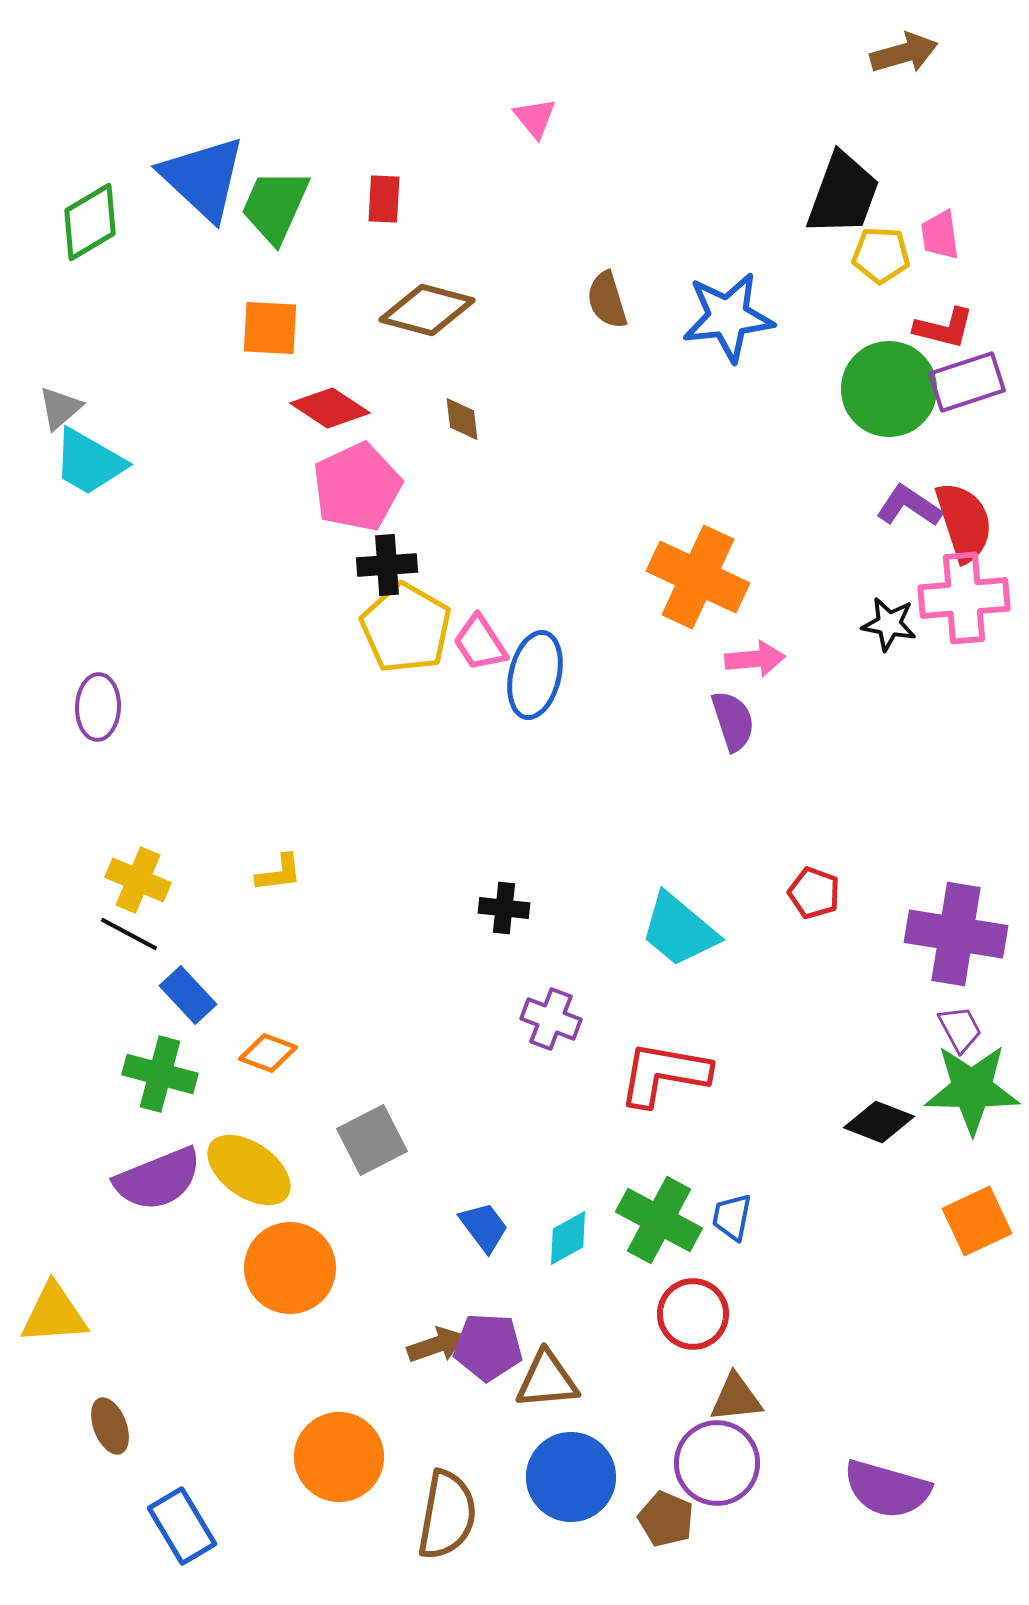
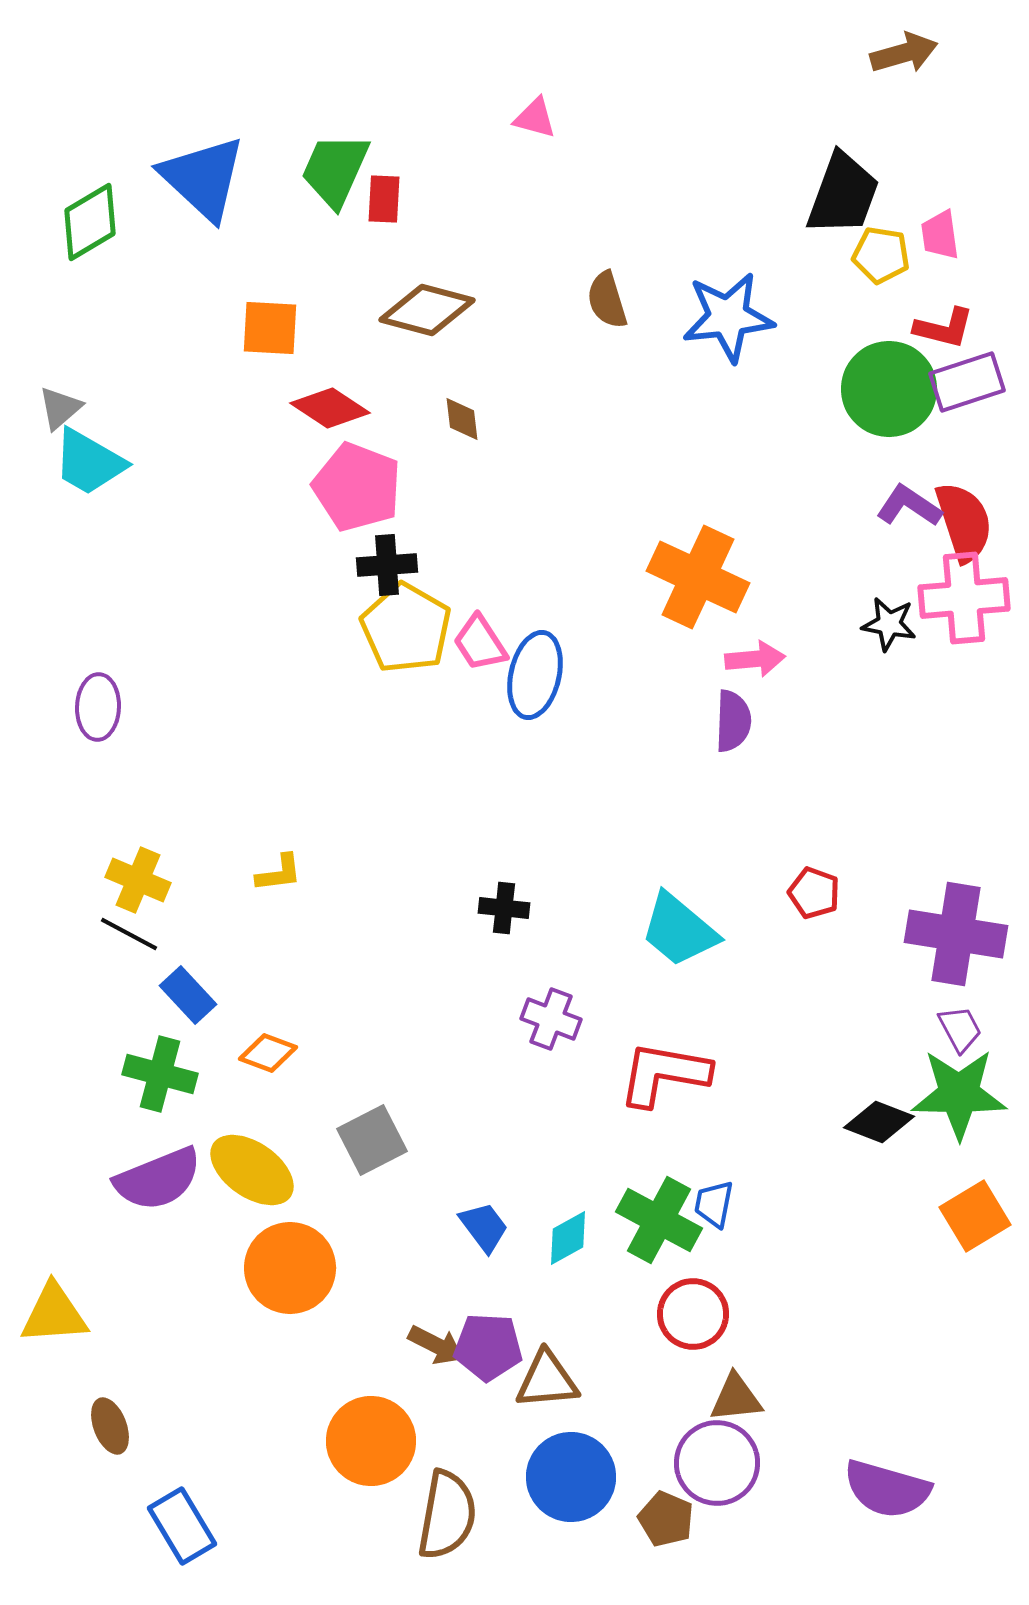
pink triangle at (535, 118): rotated 36 degrees counterclockwise
green trapezoid at (275, 206): moved 60 px right, 36 px up
yellow pentagon at (881, 255): rotated 6 degrees clockwise
pink pentagon at (357, 487): rotated 26 degrees counterclockwise
purple semicircle at (733, 721): rotated 20 degrees clockwise
green star at (972, 1089): moved 13 px left, 5 px down
yellow ellipse at (249, 1170): moved 3 px right
blue trapezoid at (732, 1217): moved 18 px left, 13 px up
orange square at (977, 1221): moved 2 px left, 5 px up; rotated 6 degrees counterclockwise
brown arrow at (436, 1345): rotated 46 degrees clockwise
orange circle at (339, 1457): moved 32 px right, 16 px up
